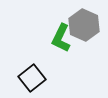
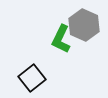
green L-shape: moved 1 px down
